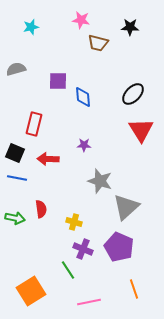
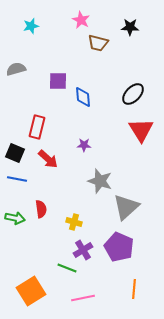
pink star: rotated 18 degrees clockwise
cyan star: moved 1 px up
red rectangle: moved 3 px right, 3 px down
red arrow: rotated 140 degrees counterclockwise
blue line: moved 1 px down
purple cross: moved 1 px down; rotated 36 degrees clockwise
green line: moved 1 px left, 2 px up; rotated 36 degrees counterclockwise
orange line: rotated 24 degrees clockwise
pink line: moved 6 px left, 4 px up
